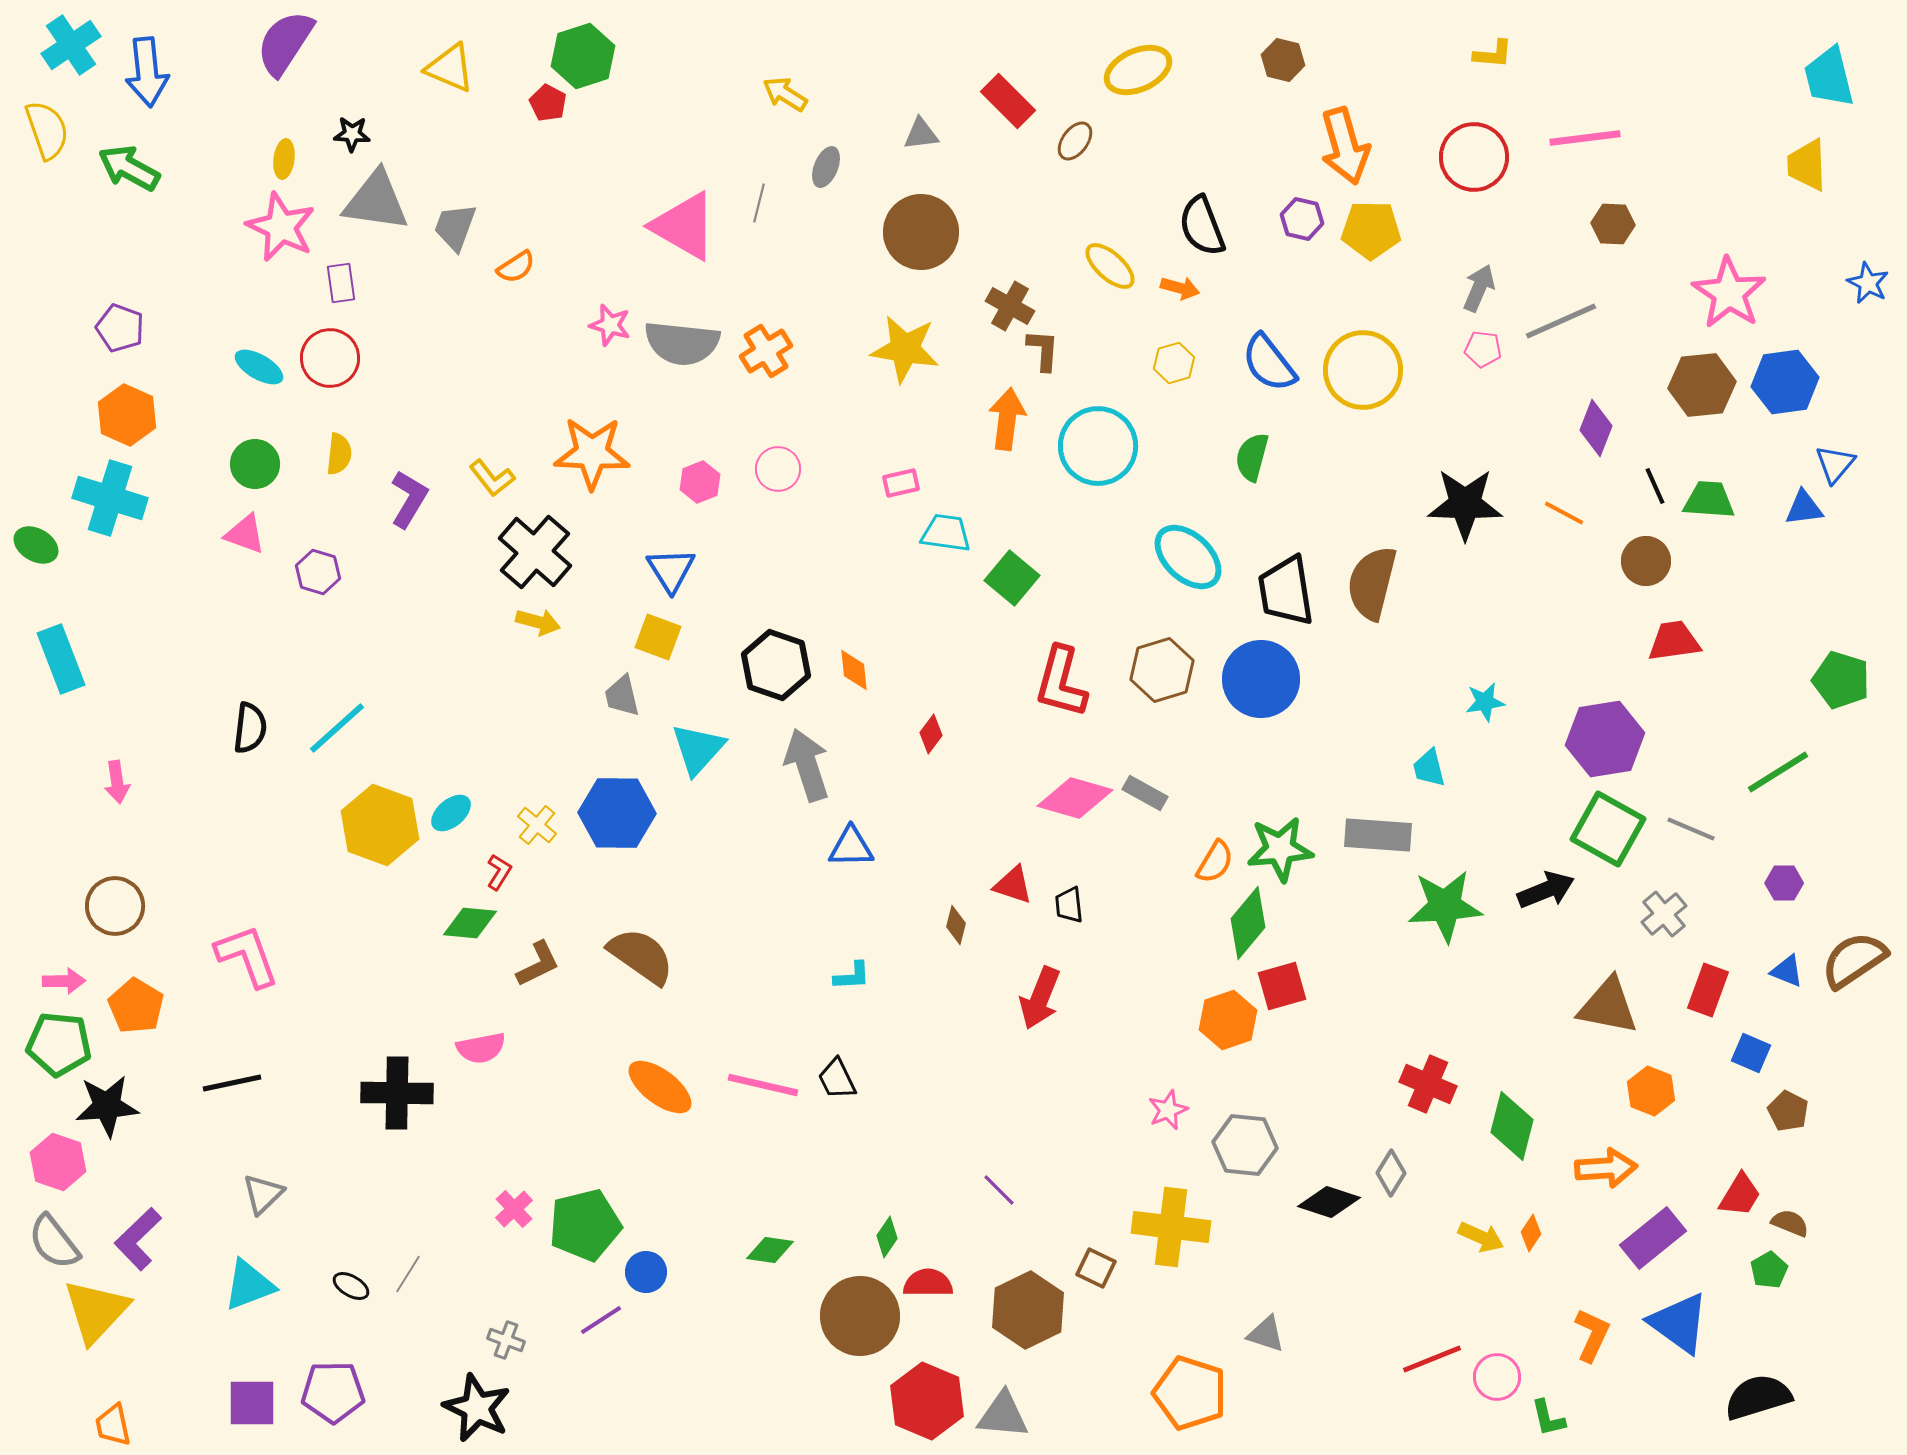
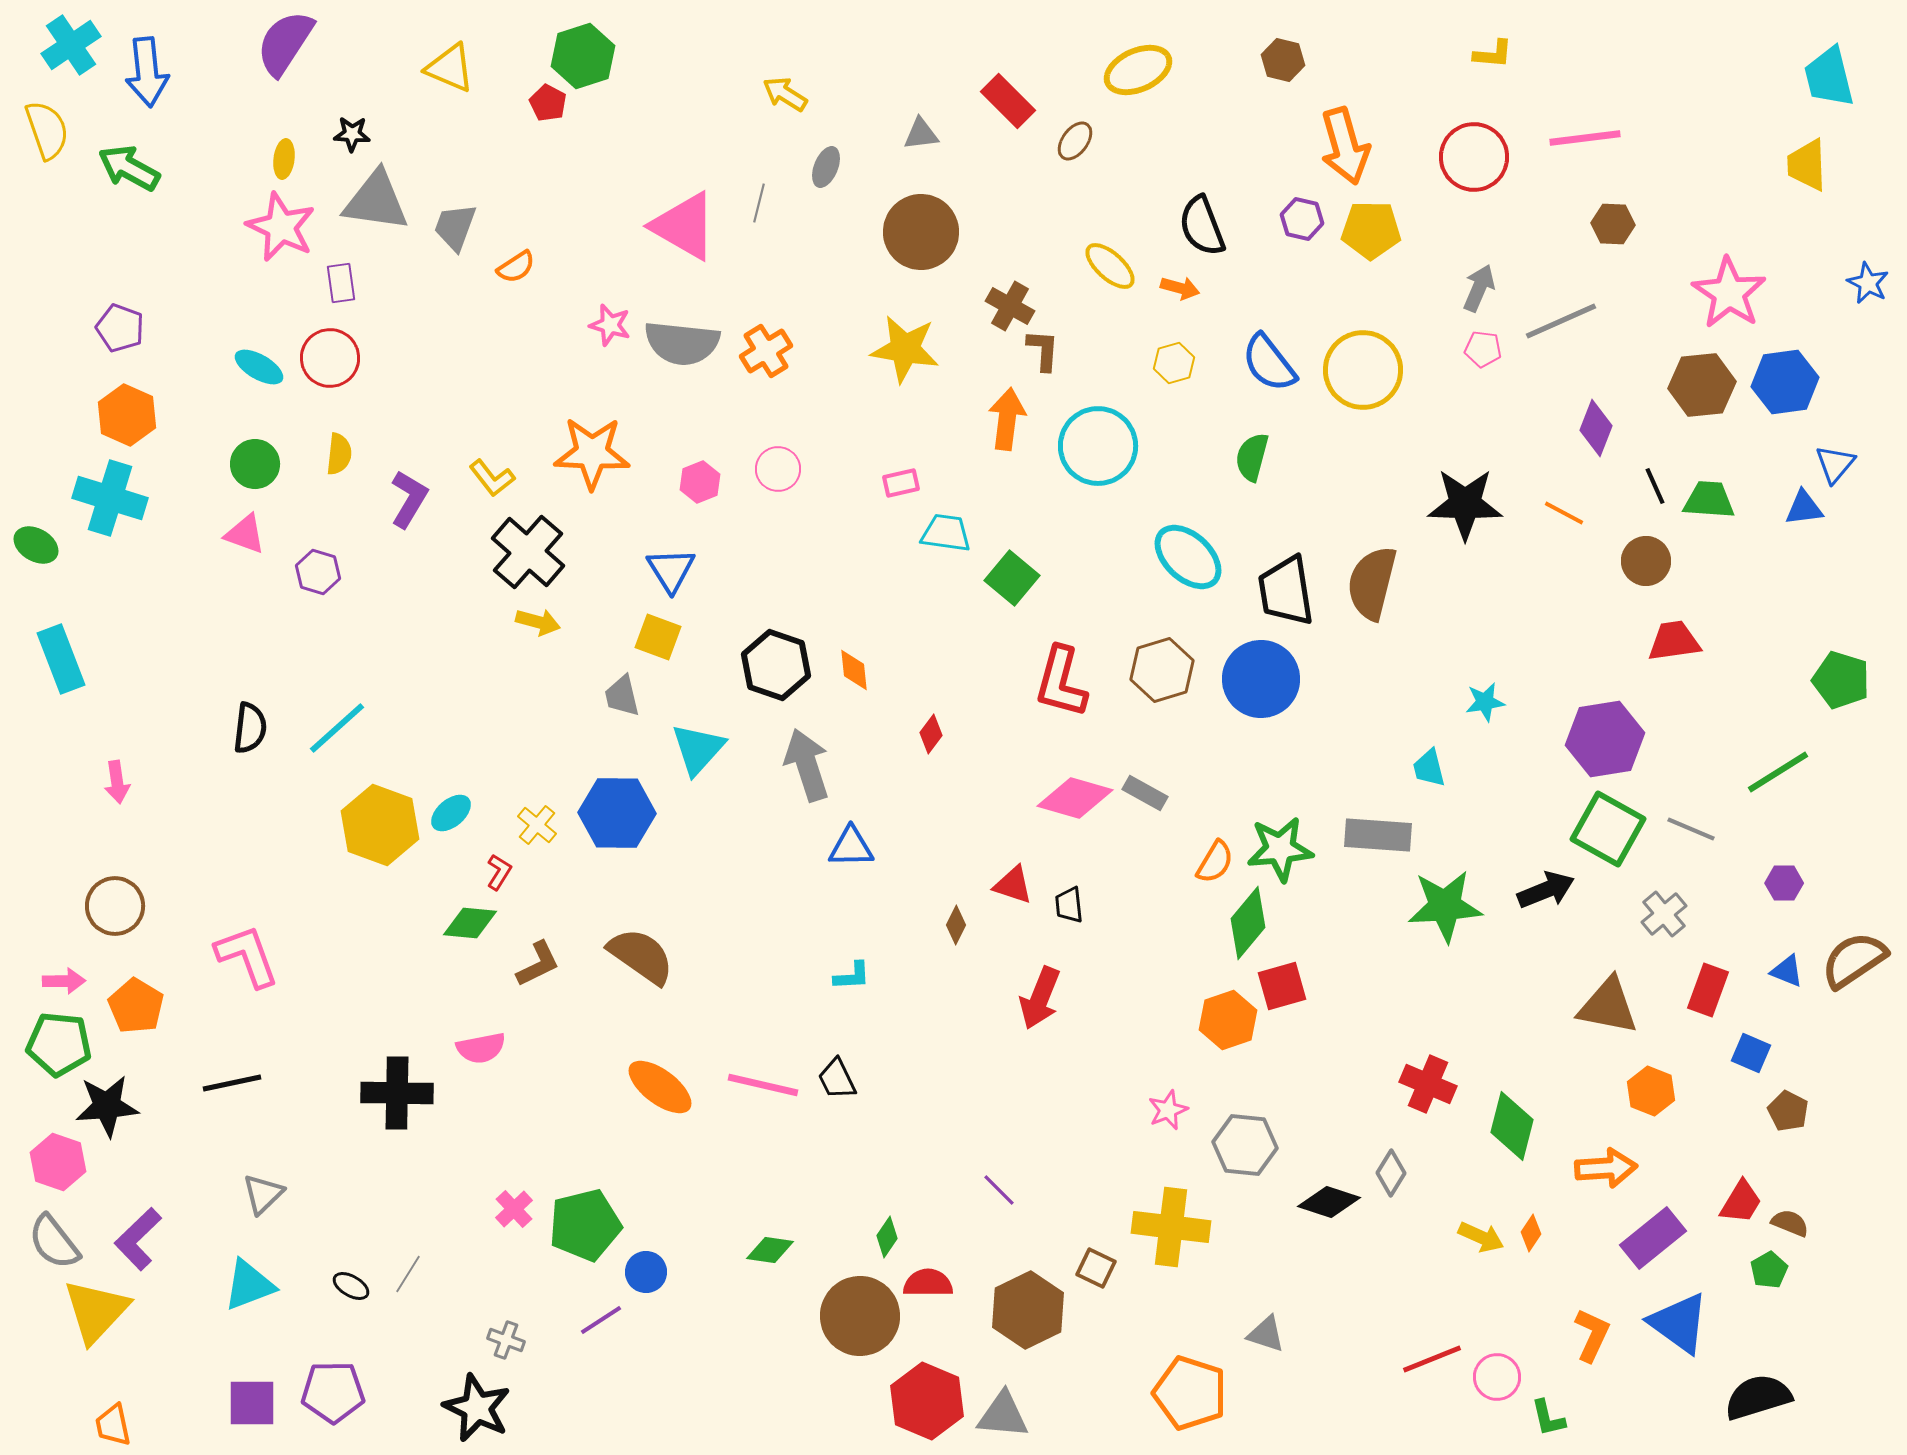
black cross at (535, 552): moved 7 px left
brown diamond at (956, 925): rotated 12 degrees clockwise
red trapezoid at (1740, 1195): moved 1 px right, 7 px down
